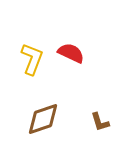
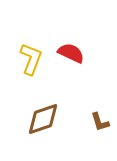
yellow L-shape: moved 1 px left
